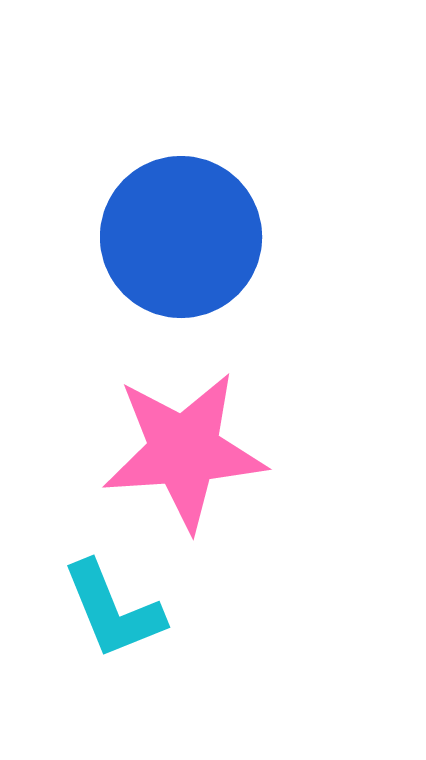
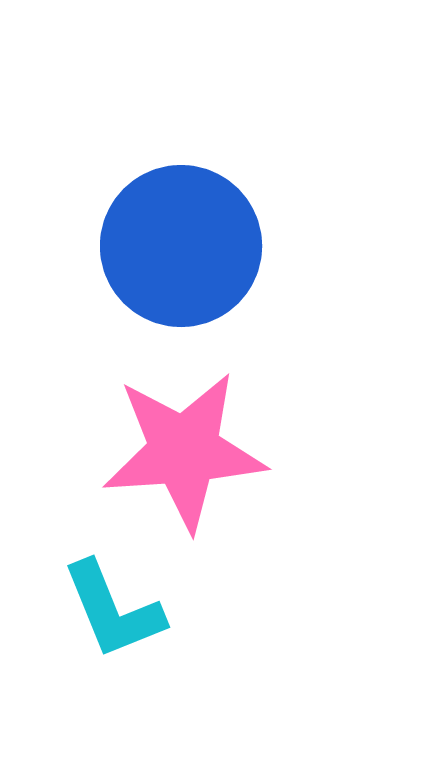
blue circle: moved 9 px down
